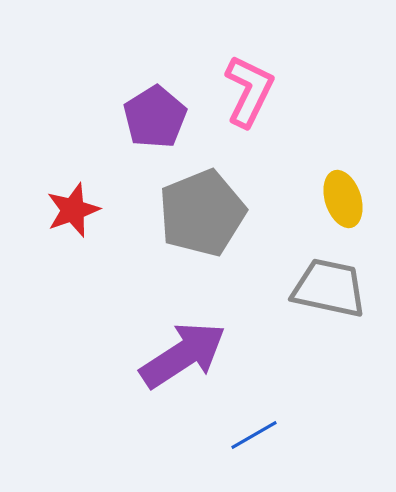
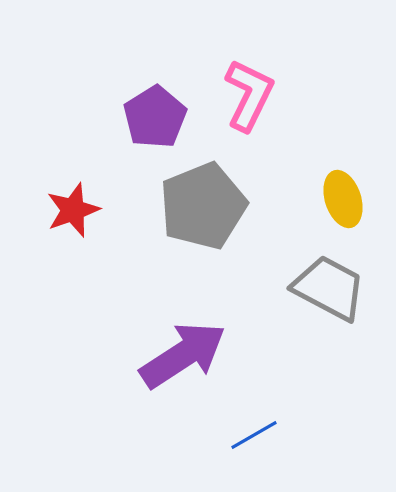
pink L-shape: moved 4 px down
gray pentagon: moved 1 px right, 7 px up
gray trapezoid: rotated 16 degrees clockwise
